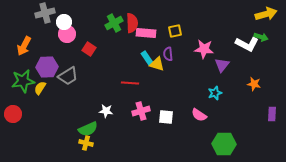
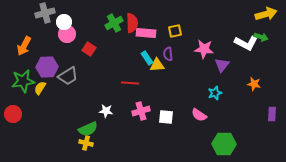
white L-shape: moved 1 px left, 1 px up
yellow triangle: moved 1 px down; rotated 21 degrees counterclockwise
